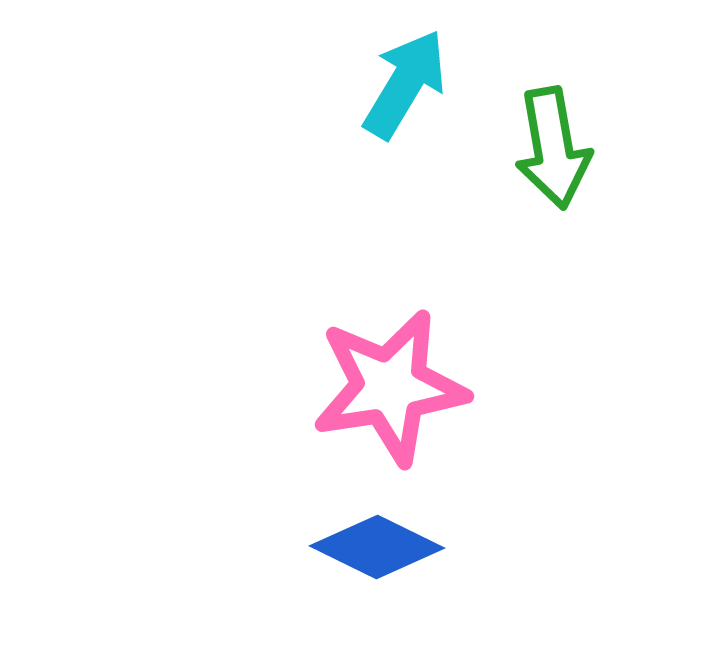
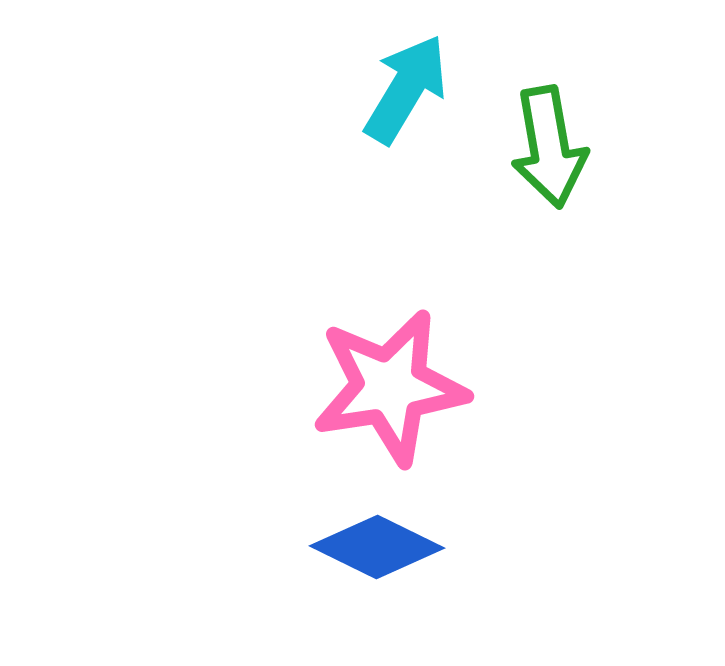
cyan arrow: moved 1 px right, 5 px down
green arrow: moved 4 px left, 1 px up
